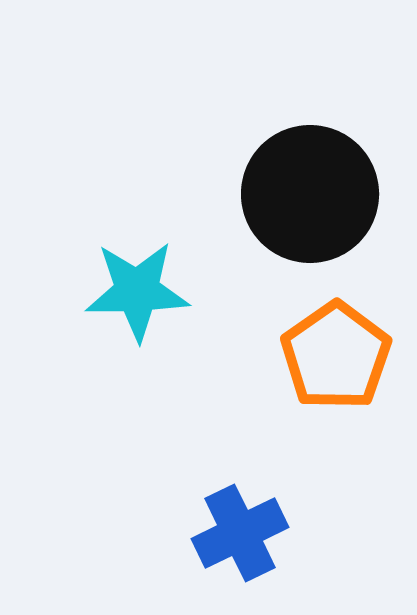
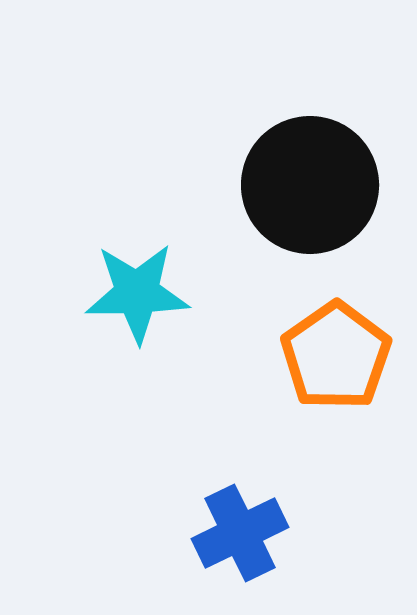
black circle: moved 9 px up
cyan star: moved 2 px down
